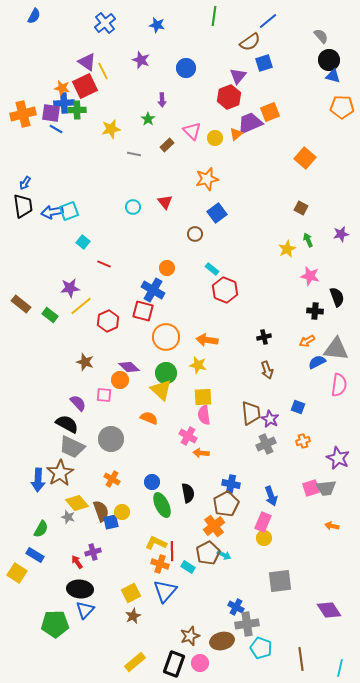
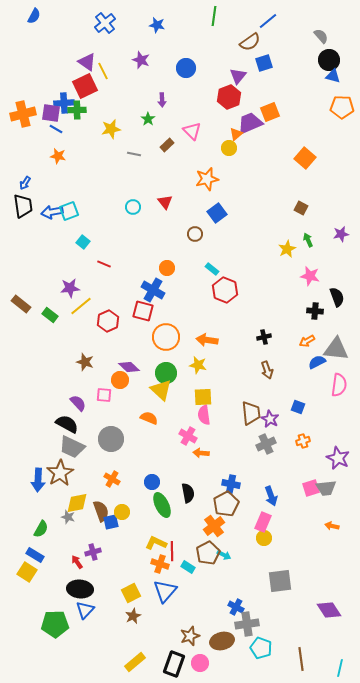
orange star at (62, 88): moved 4 px left, 68 px down
yellow circle at (215, 138): moved 14 px right, 10 px down
yellow diamond at (77, 503): rotated 60 degrees counterclockwise
yellow square at (17, 573): moved 10 px right, 1 px up
